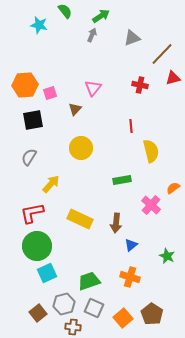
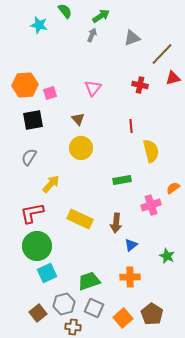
brown triangle: moved 3 px right, 10 px down; rotated 24 degrees counterclockwise
pink cross: rotated 30 degrees clockwise
orange cross: rotated 18 degrees counterclockwise
